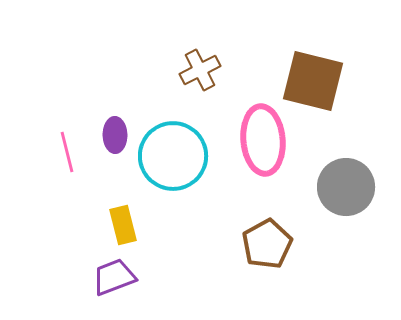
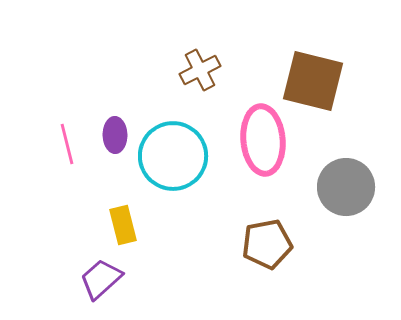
pink line: moved 8 px up
brown pentagon: rotated 18 degrees clockwise
purple trapezoid: moved 13 px left, 2 px down; rotated 21 degrees counterclockwise
